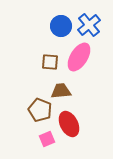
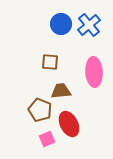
blue circle: moved 2 px up
pink ellipse: moved 15 px right, 15 px down; rotated 36 degrees counterclockwise
